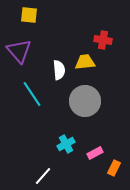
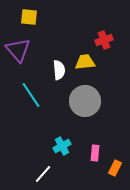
yellow square: moved 2 px down
red cross: moved 1 px right; rotated 30 degrees counterclockwise
purple triangle: moved 1 px left, 1 px up
cyan line: moved 1 px left, 1 px down
cyan cross: moved 4 px left, 2 px down
pink rectangle: rotated 56 degrees counterclockwise
orange rectangle: moved 1 px right
white line: moved 2 px up
